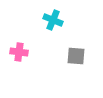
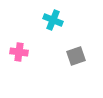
gray square: rotated 24 degrees counterclockwise
